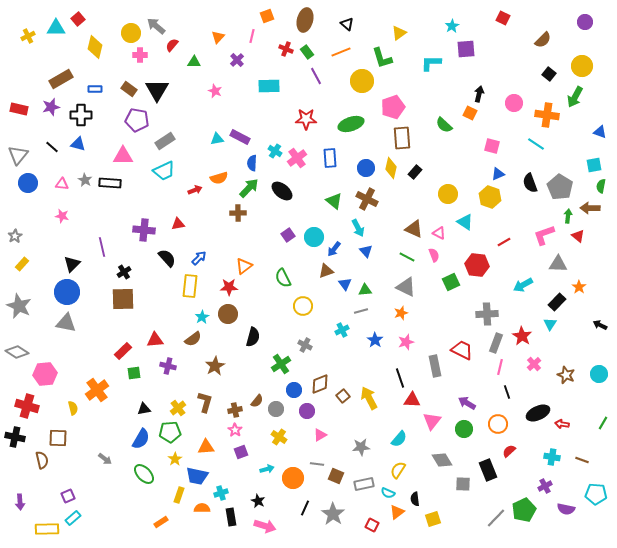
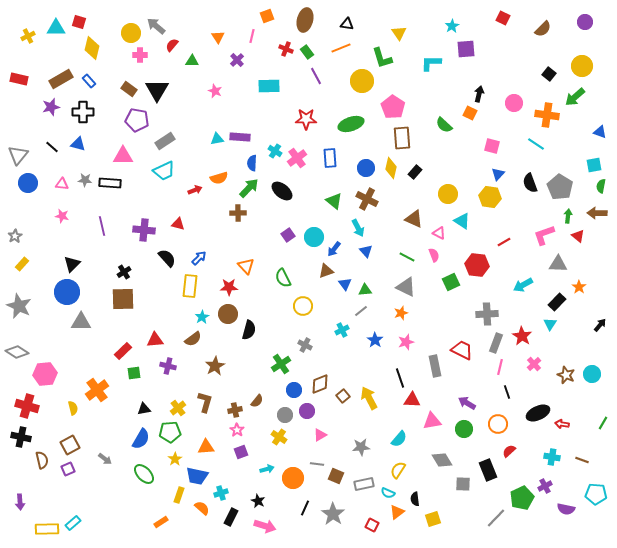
red square at (78, 19): moved 1 px right, 3 px down; rotated 32 degrees counterclockwise
black triangle at (347, 24): rotated 32 degrees counterclockwise
yellow triangle at (399, 33): rotated 28 degrees counterclockwise
orange triangle at (218, 37): rotated 16 degrees counterclockwise
brown semicircle at (543, 40): moved 11 px up
yellow diamond at (95, 47): moved 3 px left, 1 px down
orange line at (341, 52): moved 4 px up
green triangle at (194, 62): moved 2 px left, 1 px up
blue rectangle at (95, 89): moved 6 px left, 8 px up; rotated 48 degrees clockwise
green arrow at (575, 97): rotated 20 degrees clockwise
pink pentagon at (393, 107): rotated 20 degrees counterclockwise
red rectangle at (19, 109): moved 30 px up
black cross at (81, 115): moved 2 px right, 3 px up
purple rectangle at (240, 137): rotated 24 degrees counterclockwise
blue triangle at (498, 174): rotated 24 degrees counterclockwise
gray star at (85, 180): rotated 24 degrees counterclockwise
yellow hexagon at (490, 197): rotated 10 degrees counterclockwise
brown arrow at (590, 208): moved 7 px right, 5 px down
cyan triangle at (465, 222): moved 3 px left, 1 px up
red triangle at (178, 224): rotated 24 degrees clockwise
brown triangle at (414, 229): moved 10 px up
purple line at (102, 247): moved 21 px up
orange triangle at (244, 266): moved 2 px right; rotated 36 degrees counterclockwise
gray line at (361, 311): rotated 24 degrees counterclockwise
gray triangle at (66, 323): moved 15 px right, 1 px up; rotated 10 degrees counterclockwise
black arrow at (600, 325): rotated 104 degrees clockwise
black semicircle at (253, 337): moved 4 px left, 7 px up
cyan circle at (599, 374): moved 7 px left
gray circle at (276, 409): moved 9 px right, 6 px down
pink triangle at (432, 421): rotated 42 degrees clockwise
pink star at (235, 430): moved 2 px right
black cross at (15, 437): moved 6 px right
brown square at (58, 438): moved 12 px right, 7 px down; rotated 30 degrees counterclockwise
purple square at (68, 496): moved 27 px up
orange semicircle at (202, 508): rotated 42 degrees clockwise
green pentagon at (524, 510): moved 2 px left, 12 px up
black rectangle at (231, 517): rotated 36 degrees clockwise
cyan rectangle at (73, 518): moved 5 px down
